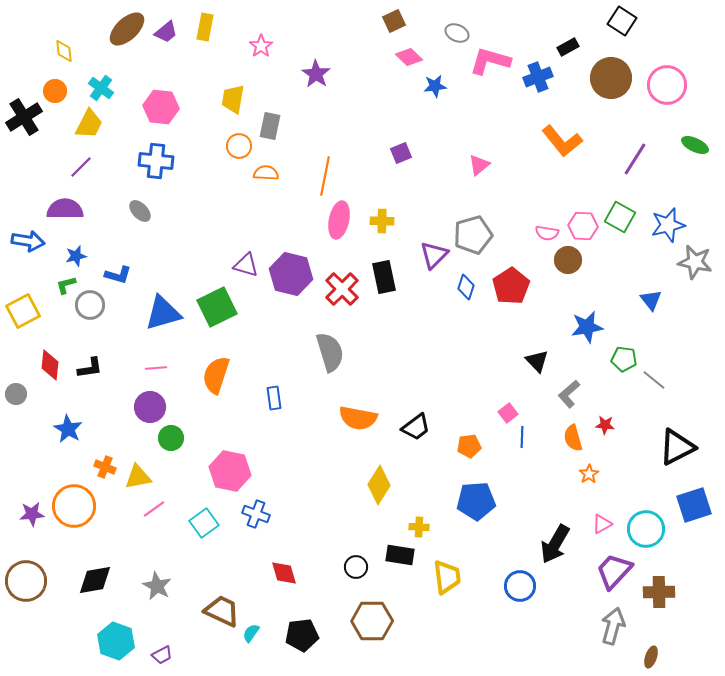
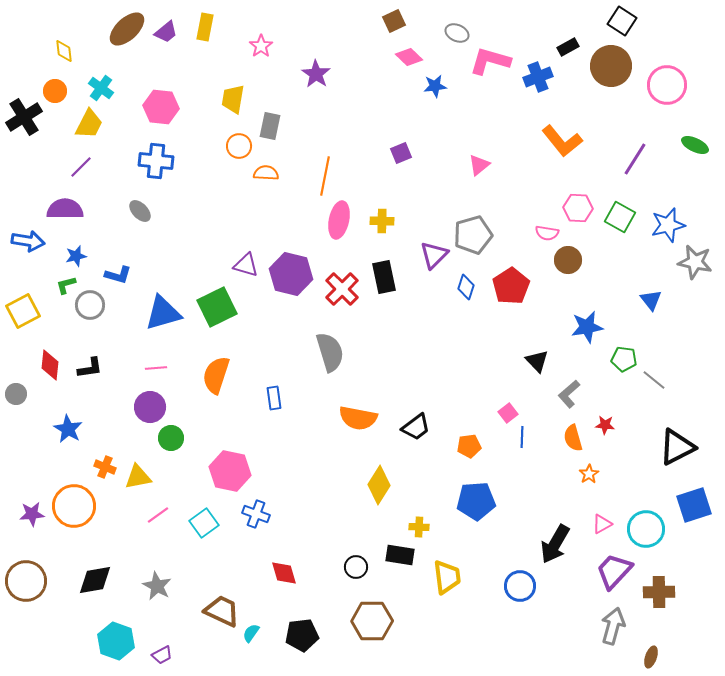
brown circle at (611, 78): moved 12 px up
pink hexagon at (583, 226): moved 5 px left, 18 px up
pink line at (154, 509): moved 4 px right, 6 px down
